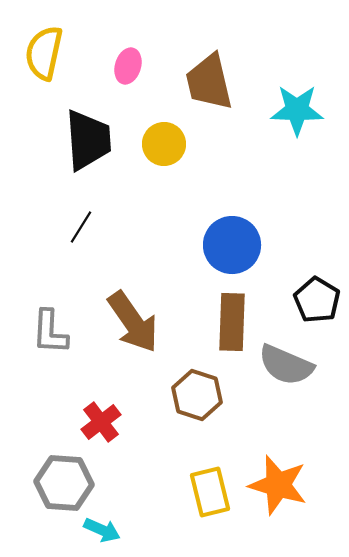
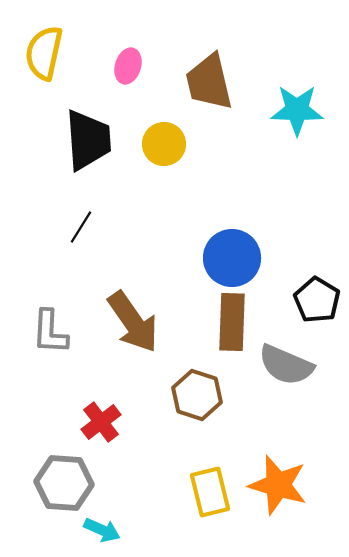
blue circle: moved 13 px down
